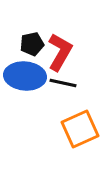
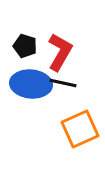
black pentagon: moved 7 px left, 2 px down; rotated 30 degrees clockwise
blue ellipse: moved 6 px right, 8 px down
